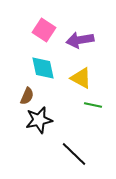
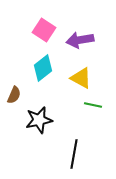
cyan diamond: rotated 64 degrees clockwise
brown semicircle: moved 13 px left, 1 px up
black line: rotated 56 degrees clockwise
